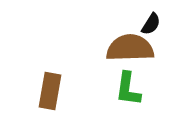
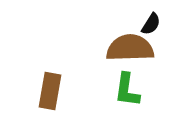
green L-shape: moved 1 px left, 1 px down
